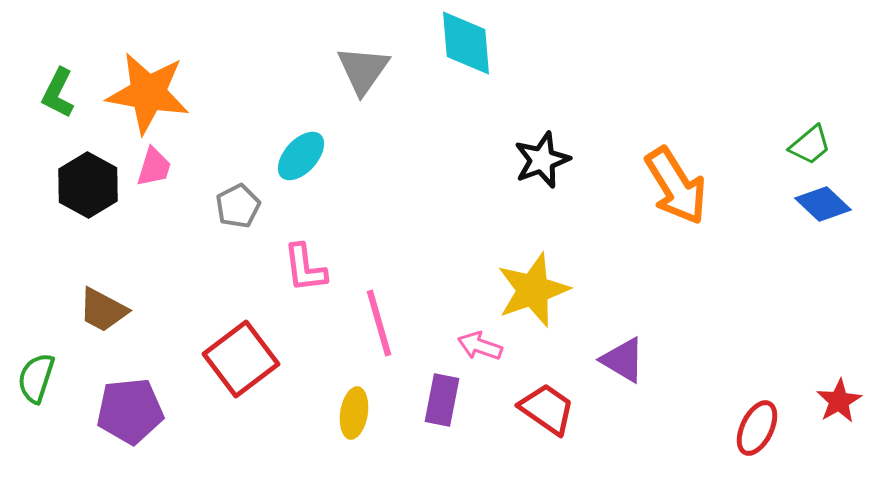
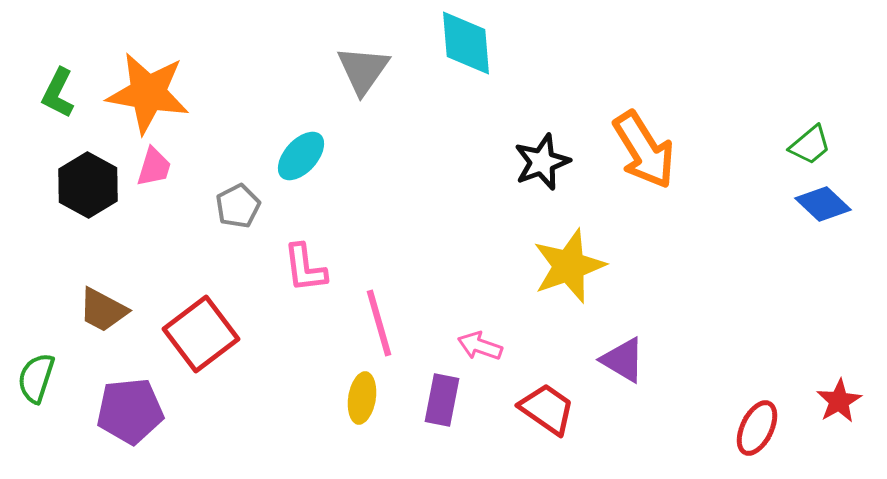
black star: moved 2 px down
orange arrow: moved 32 px left, 36 px up
yellow star: moved 36 px right, 24 px up
red square: moved 40 px left, 25 px up
yellow ellipse: moved 8 px right, 15 px up
